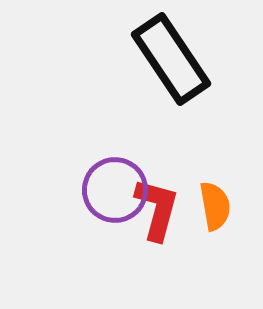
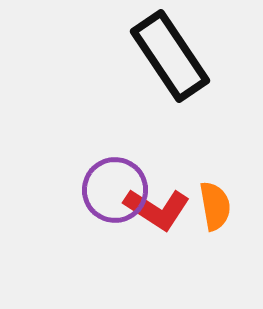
black rectangle: moved 1 px left, 3 px up
red L-shape: rotated 108 degrees clockwise
